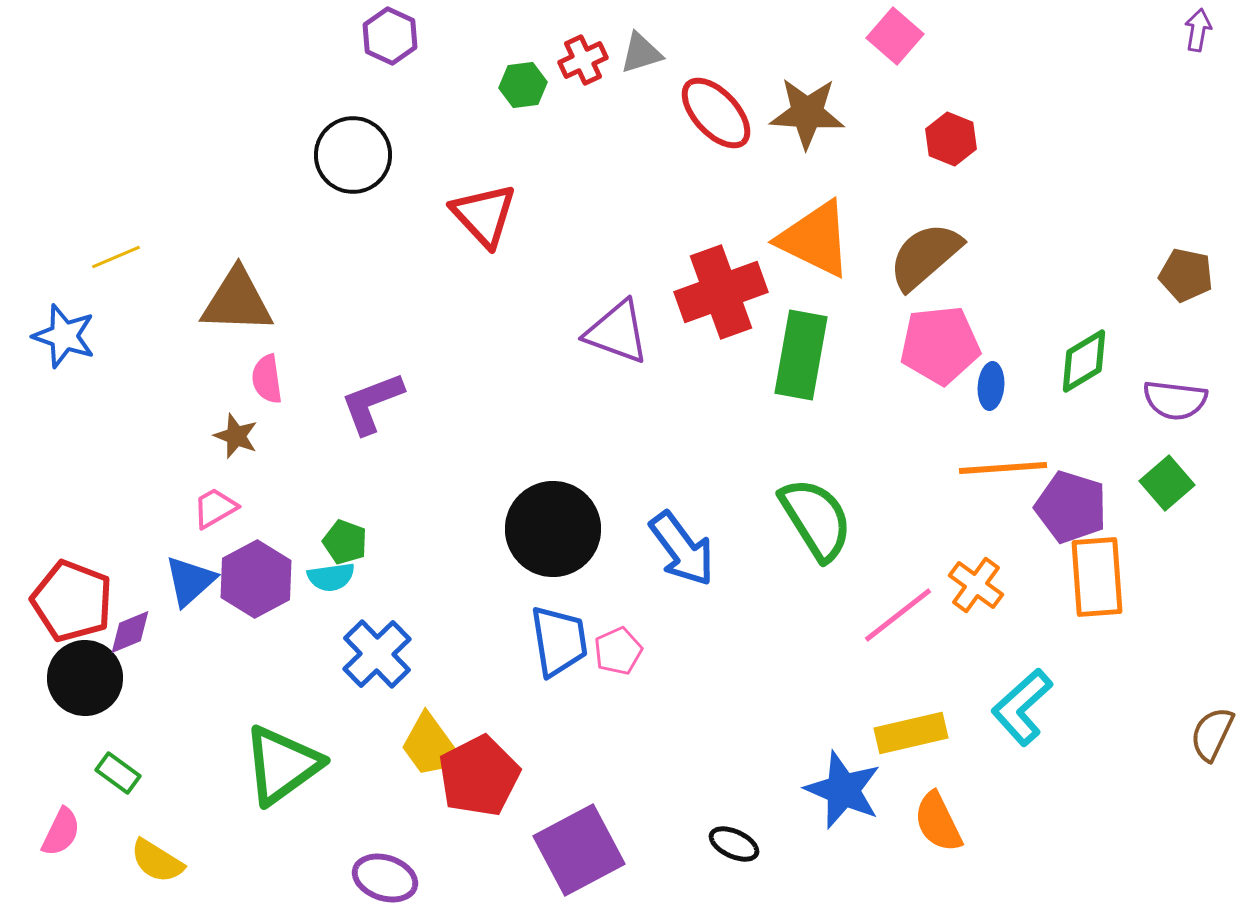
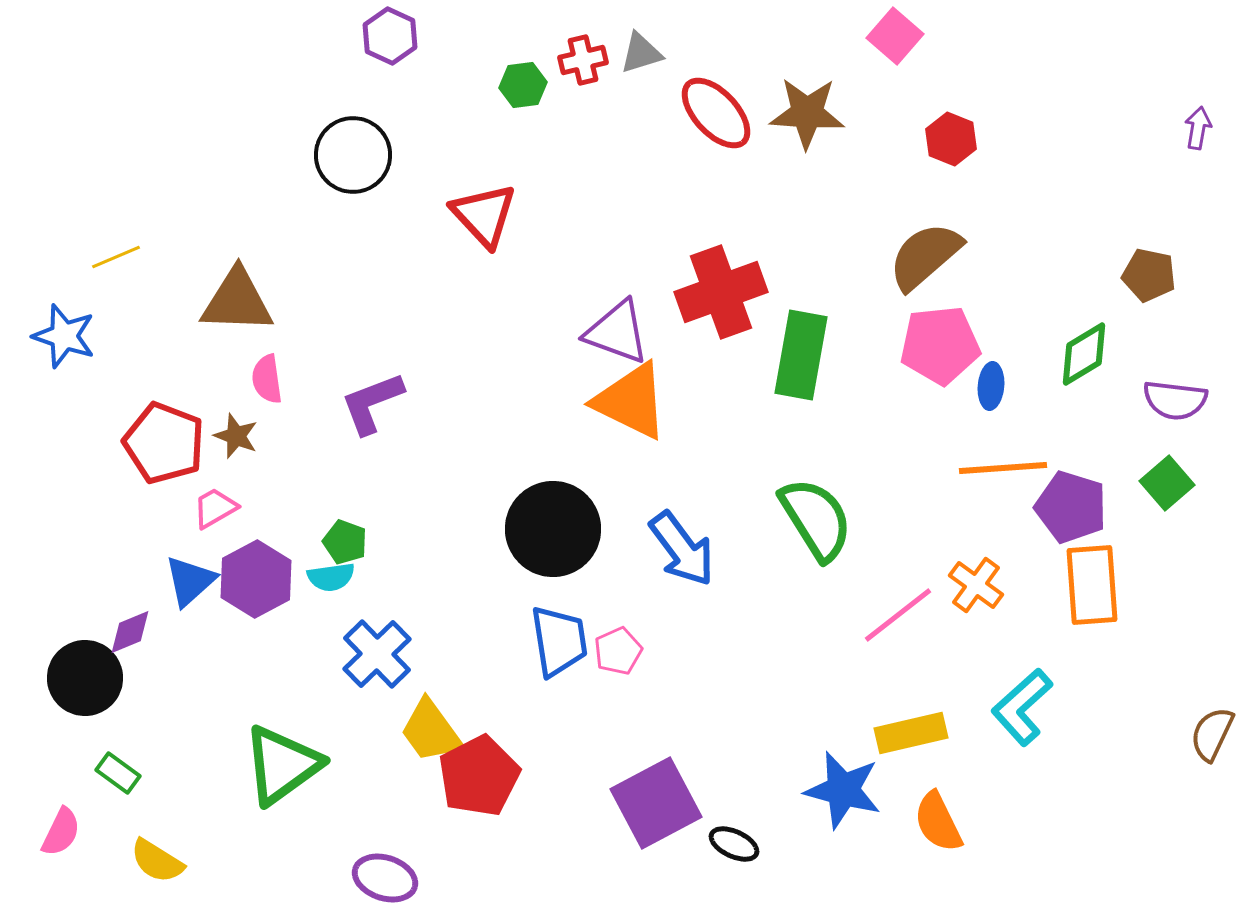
purple arrow at (1198, 30): moved 98 px down
red cross at (583, 60): rotated 12 degrees clockwise
orange triangle at (815, 239): moved 184 px left, 162 px down
brown pentagon at (1186, 275): moved 37 px left
green diamond at (1084, 361): moved 7 px up
orange rectangle at (1097, 577): moved 5 px left, 8 px down
red pentagon at (72, 601): moved 92 px right, 158 px up
yellow trapezoid at (431, 746): moved 15 px up
blue star at (843, 790): rotated 8 degrees counterclockwise
purple square at (579, 850): moved 77 px right, 47 px up
